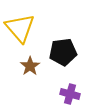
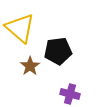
yellow triangle: rotated 8 degrees counterclockwise
black pentagon: moved 5 px left, 1 px up
